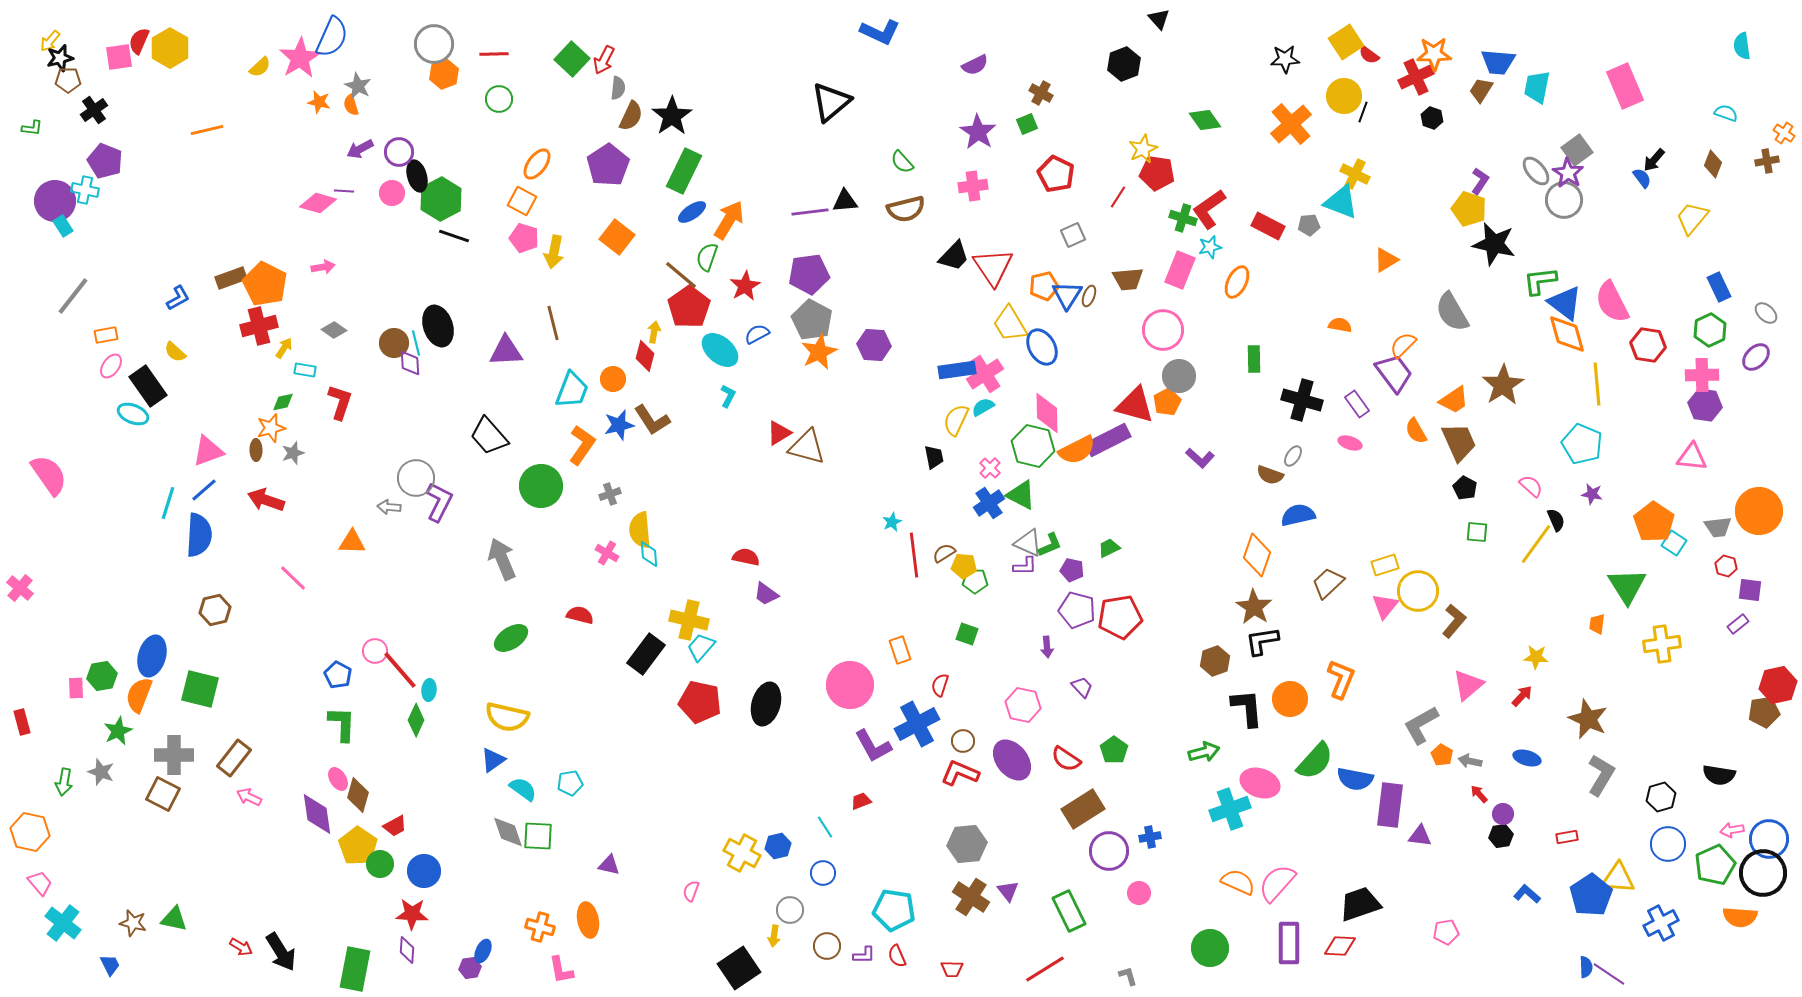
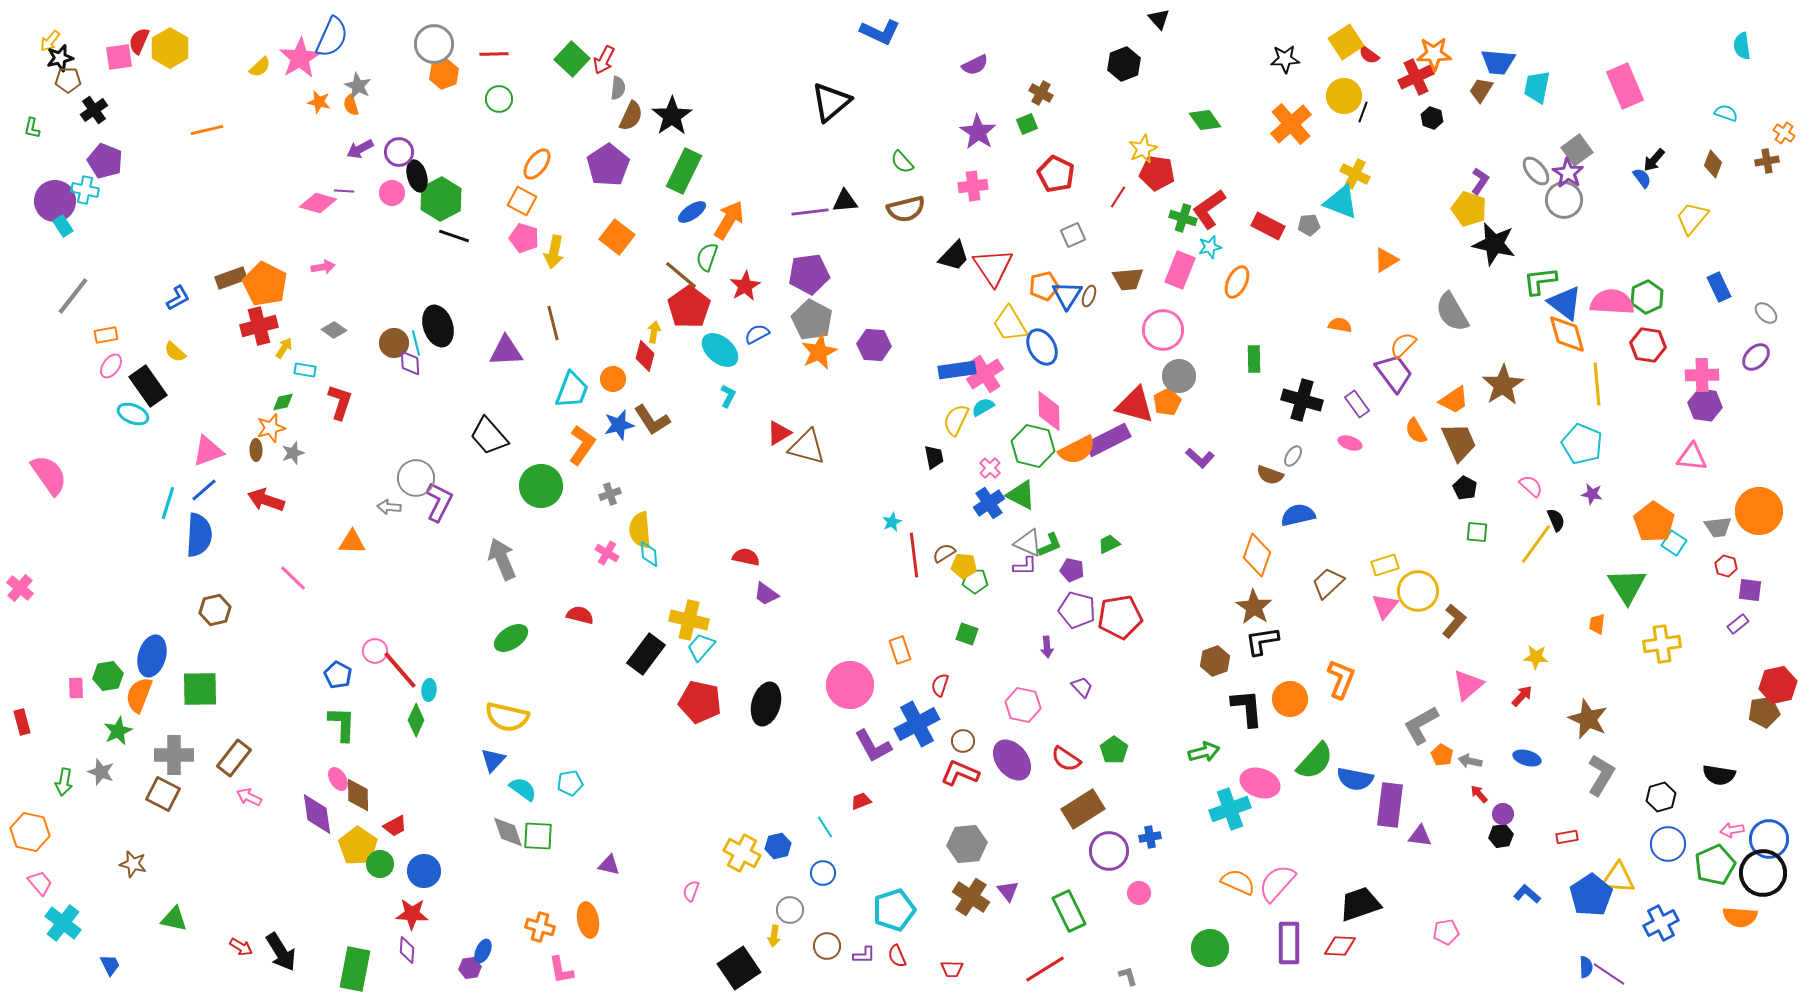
green L-shape at (32, 128): rotated 95 degrees clockwise
pink semicircle at (1612, 302): rotated 120 degrees clockwise
green hexagon at (1710, 330): moved 63 px left, 33 px up
pink diamond at (1047, 413): moved 2 px right, 2 px up
green trapezoid at (1109, 548): moved 4 px up
green hexagon at (102, 676): moved 6 px right
green square at (200, 689): rotated 15 degrees counterclockwise
blue triangle at (493, 760): rotated 12 degrees counterclockwise
brown diamond at (358, 795): rotated 16 degrees counterclockwise
cyan pentagon at (894, 910): rotated 27 degrees counterclockwise
brown star at (133, 923): moved 59 px up
